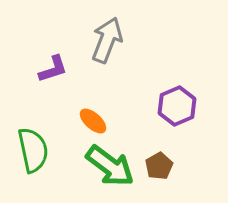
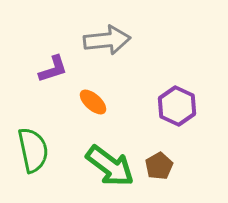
gray arrow: rotated 63 degrees clockwise
purple hexagon: rotated 12 degrees counterclockwise
orange ellipse: moved 19 px up
